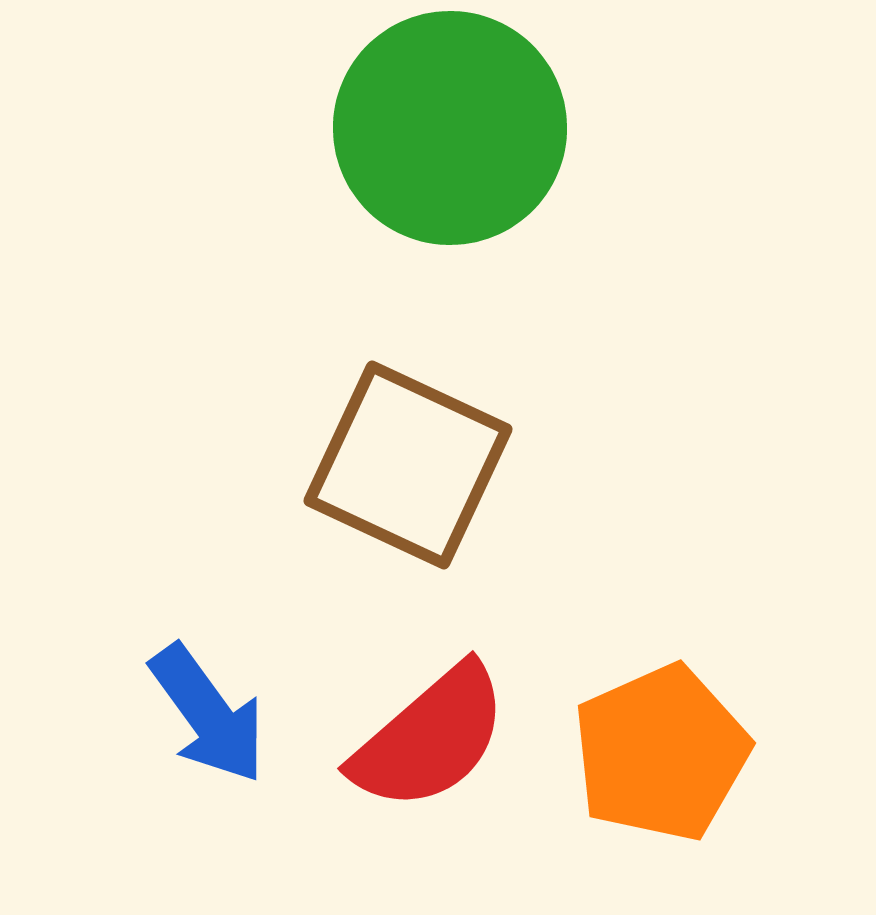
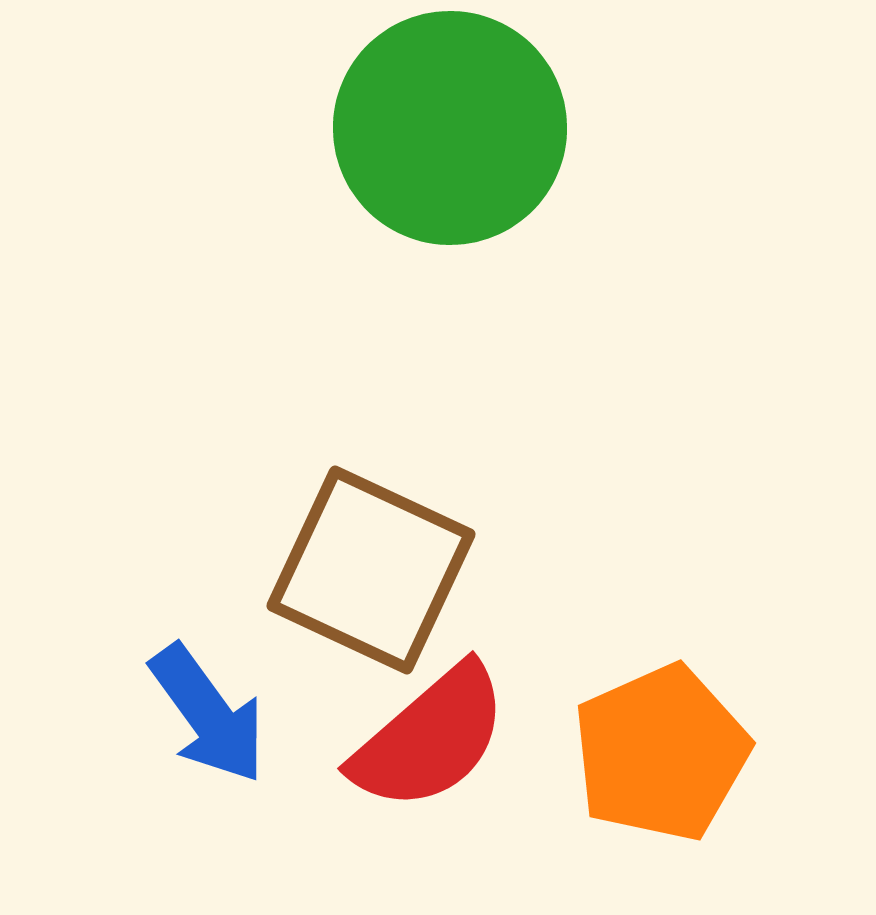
brown square: moved 37 px left, 105 px down
